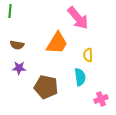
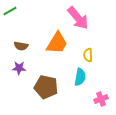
green line: rotated 56 degrees clockwise
brown semicircle: moved 4 px right, 1 px down
cyan semicircle: rotated 18 degrees clockwise
